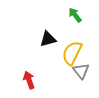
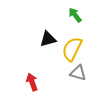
yellow semicircle: moved 4 px up
gray triangle: moved 3 px left, 2 px down; rotated 36 degrees counterclockwise
red arrow: moved 3 px right, 2 px down
